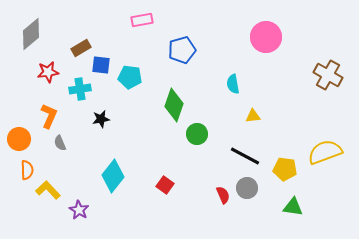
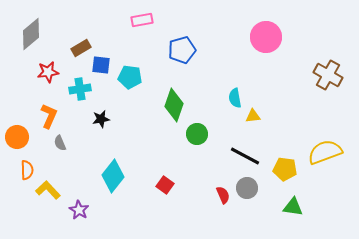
cyan semicircle: moved 2 px right, 14 px down
orange circle: moved 2 px left, 2 px up
